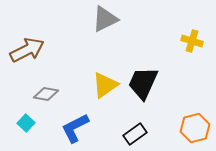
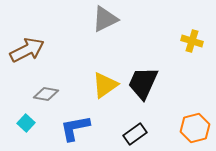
blue L-shape: rotated 16 degrees clockwise
